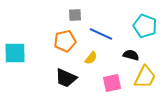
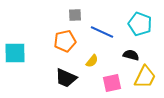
cyan pentagon: moved 5 px left, 2 px up
blue line: moved 1 px right, 2 px up
yellow semicircle: moved 1 px right, 3 px down
